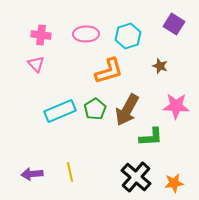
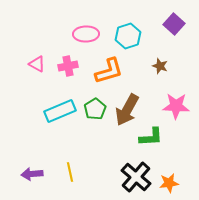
purple square: rotated 10 degrees clockwise
pink cross: moved 27 px right, 31 px down; rotated 18 degrees counterclockwise
pink triangle: moved 1 px right; rotated 18 degrees counterclockwise
orange star: moved 5 px left
